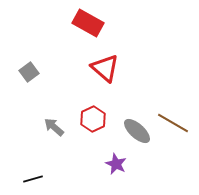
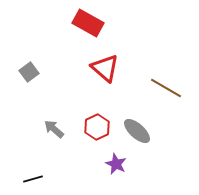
red hexagon: moved 4 px right, 8 px down
brown line: moved 7 px left, 35 px up
gray arrow: moved 2 px down
